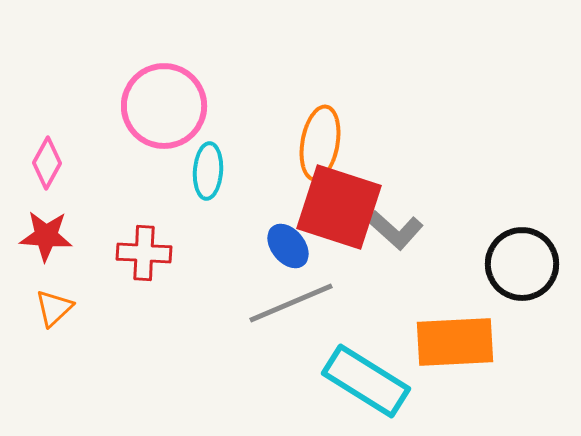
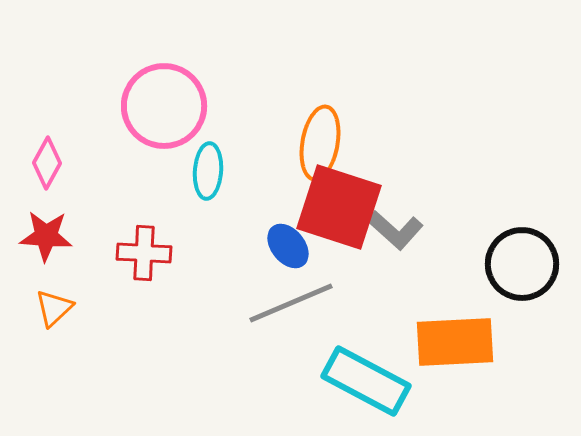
cyan rectangle: rotated 4 degrees counterclockwise
